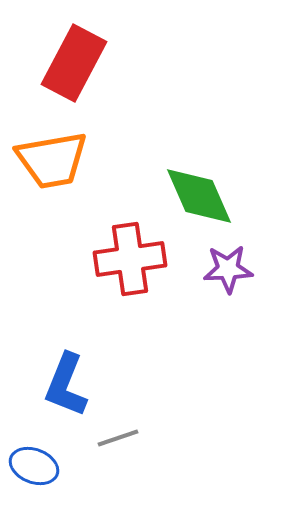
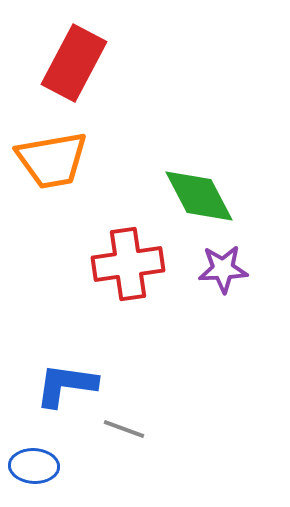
green diamond: rotated 4 degrees counterclockwise
red cross: moved 2 px left, 5 px down
purple star: moved 5 px left
blue L-shape: rotated 76 degrees clockwise
gray line: moved 6 px right, 9 px up; rotated 39 degrees clockwise
blue ellipse: rotated 18 degrees counterclockwise
